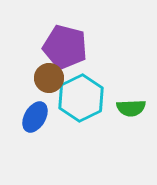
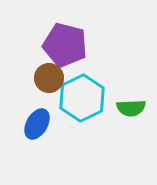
purple pentagon: moved 2 px up
cyan hexagon: moved 1 px right
blue ellipse: moved 2 px right, 7 px down
